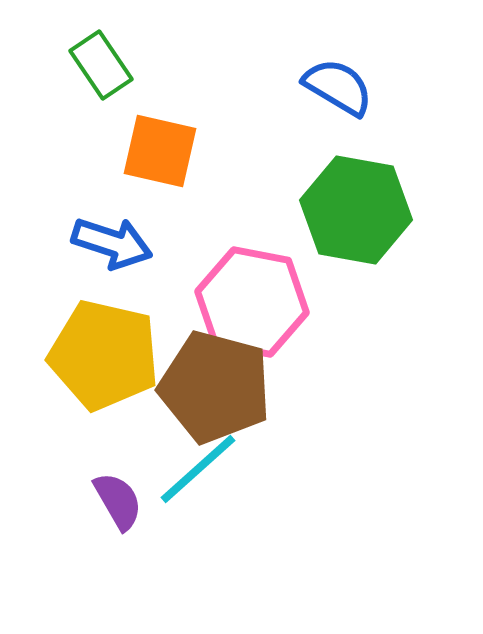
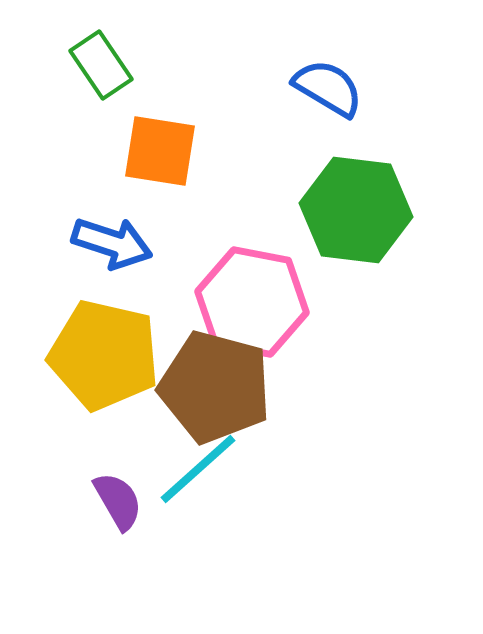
blue semicircle: moved 10 px left, 1 px down
orange square: rotated 4 degrees counterclockwise
green hexagon: rotated 3 degrees counterclockwise
